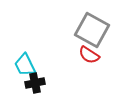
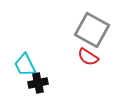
red semicircle: moved 1 px left, 2 px down
black cross: moved 3 px right
